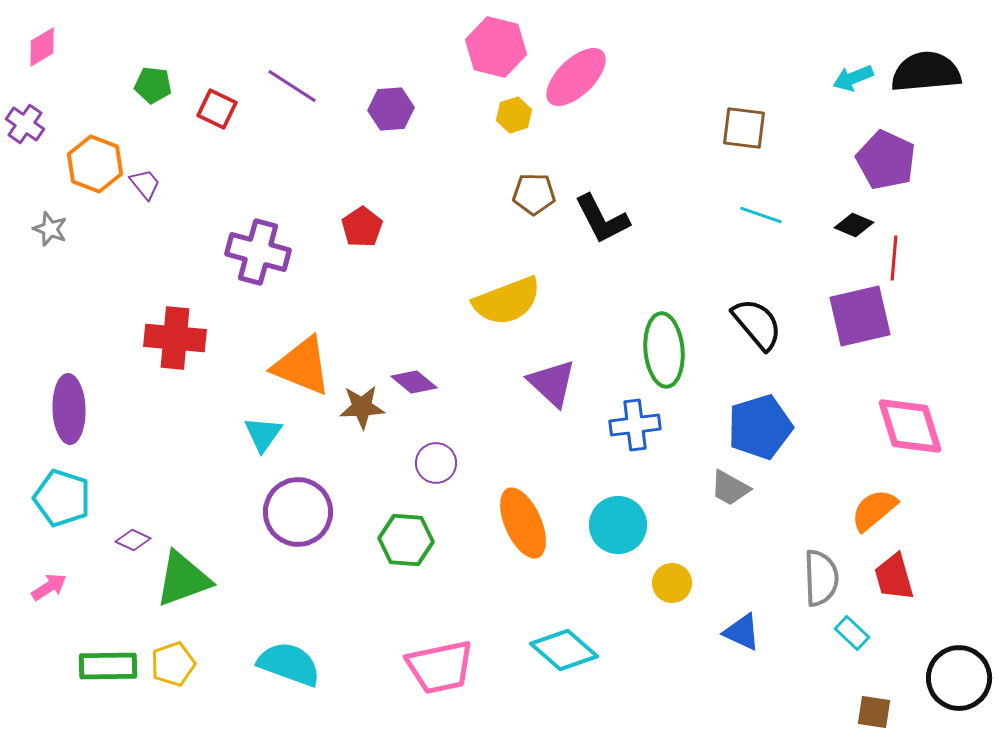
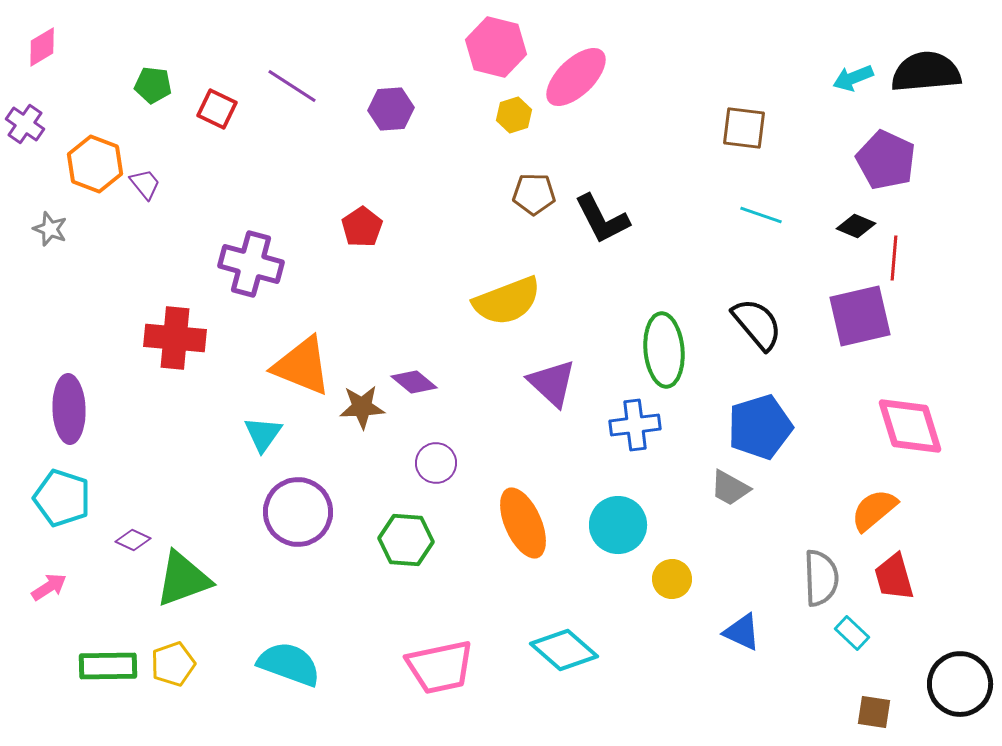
black diamond at (854, 225): moved 2 px right, 1 px down
purple cross at (258, 252): moved 7 px left, 12 px down
yellow circle at (672, 583): moved 4 px up
black circle at (959, 678): moved 1 px right, 6 px down
